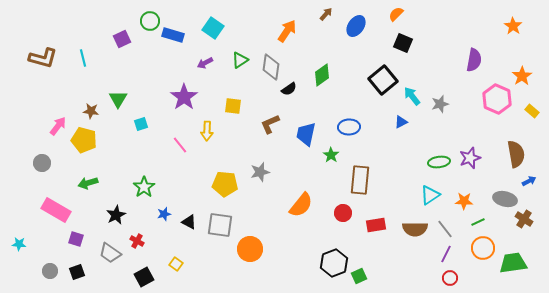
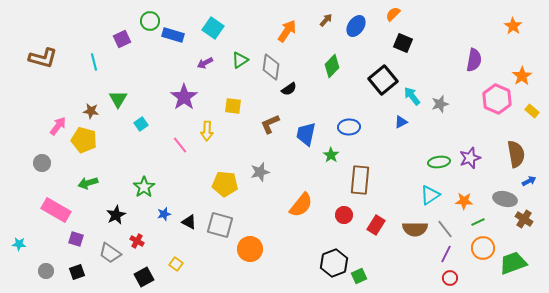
brown arrow at (326, 14): moved 6 px down
orange semicircle at (396, 14): moved 3 px left
cyan line at (83, 58): moved 11 px right, 4 px down
green diamond at (322, 75): moved 10 px right, 9 px up; rotated 10 degrees counterclockwise
cyan square at (141, 124): rotated 16 degrees counterclockwise
red circle at (343, 213): moved 1 px right, 2 px down
gray square at (220, 225): rotated 8 degrees clockwise
red rectangle at (376, 225): rotated 48 degrees counterclockwise
green trapezoid at (513, 263): rotated 12 degrees counterclockwise
gray circle at (50, 271): moved 4 px left
